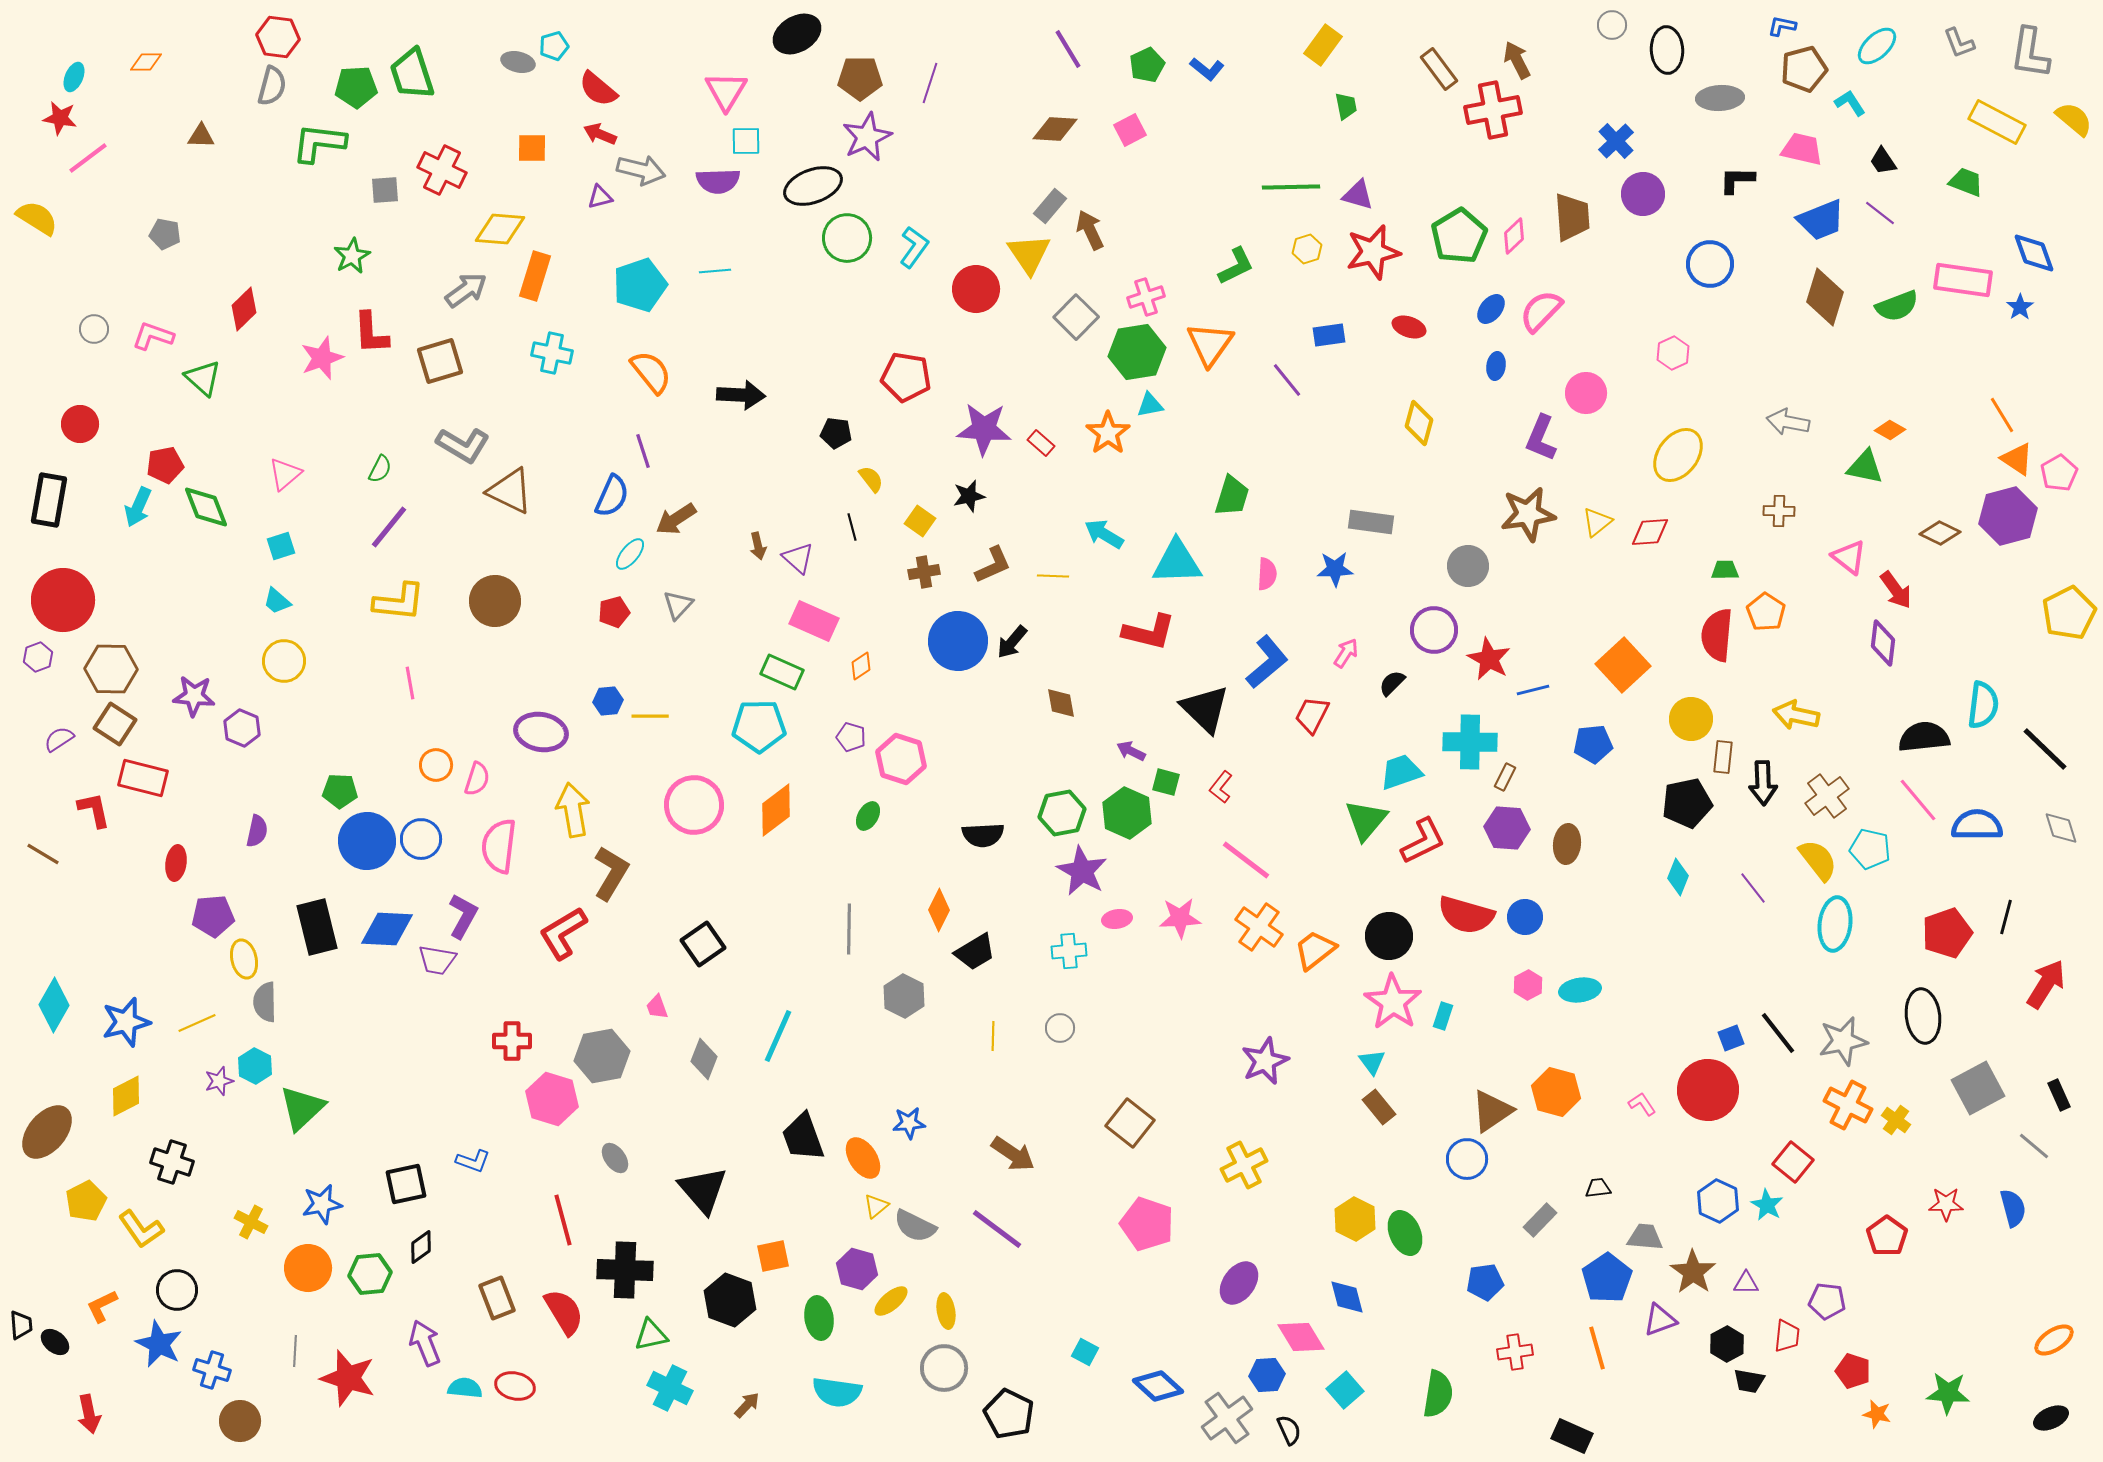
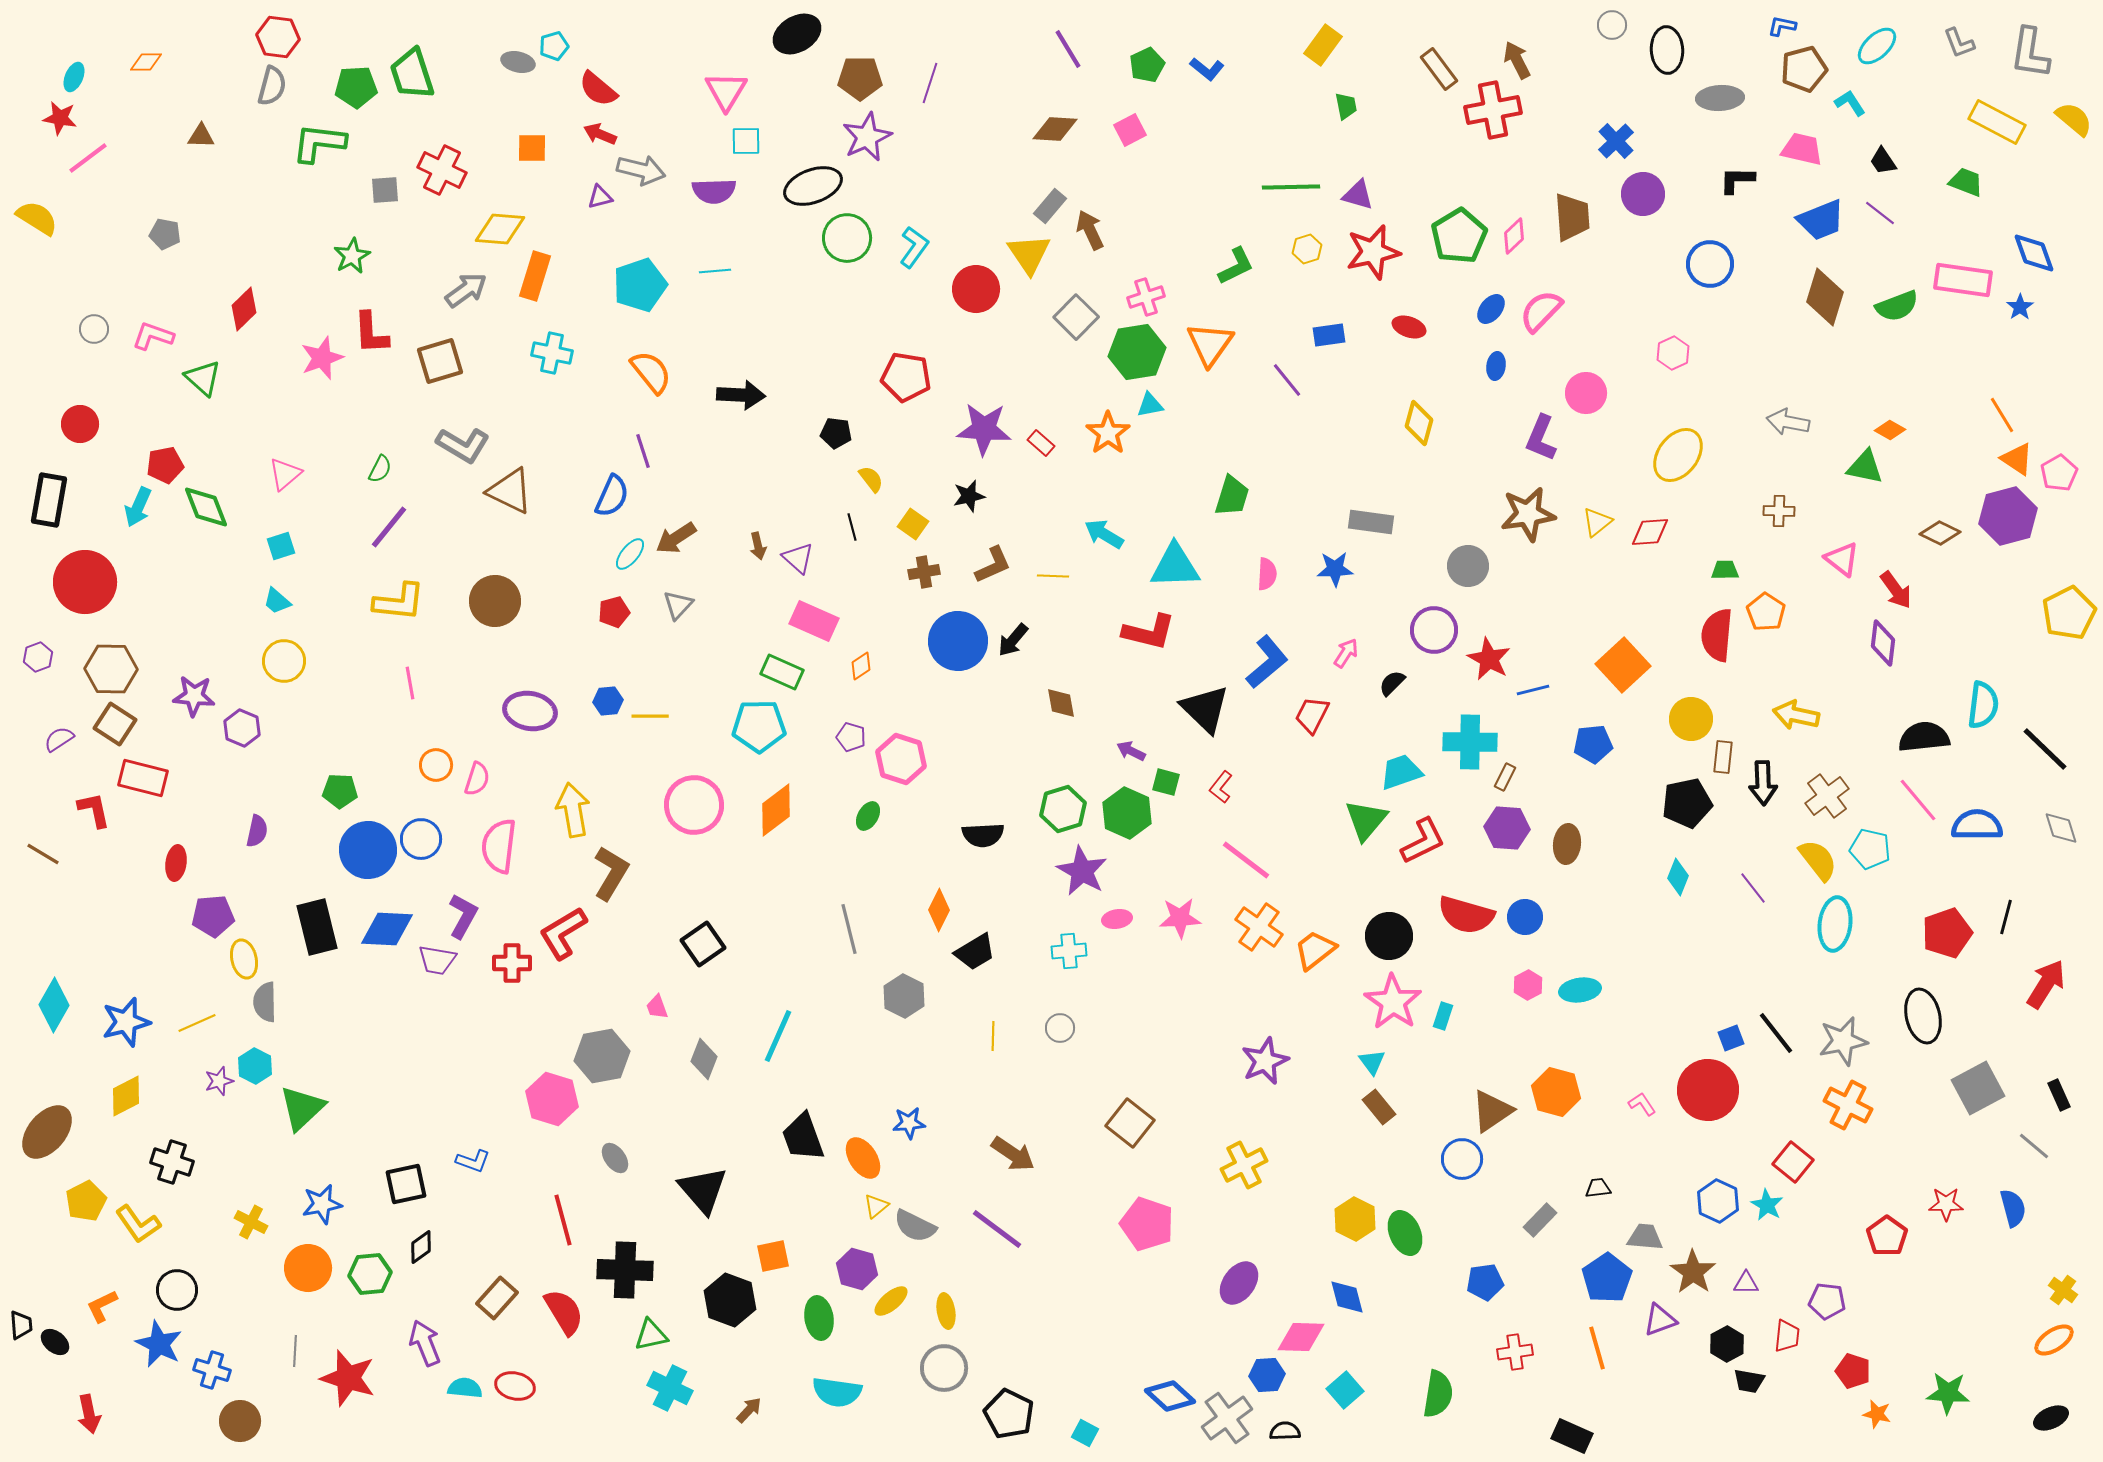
purple semicircle at (718, 181): moved 4 px left, 10 px down
brown arrow at (676, 519): moved 19 px down
yellow square at (920, 521): moved 7 px left, 3 px down
pink triangle at (1849, 557): moved 7 px left, 2 px down
cyan triangle at (1177, 562): moved 2 px left, 4 px down
red circle at (63, 600): moved 22 px right, 18 px up
black arrow at (1012, 642): moved 1 px right, 2 px up
purple ellipse at (541, 732): moved 11 px left, 21 px up
green hexagon at (1062, 813): moved 1 px right, 4 px up; rotated 6 degrees counterclockwise
blue circle at (367, 841): moved 1 px right, 9 px down
gray line at (849, 929): rotated 15 degrees counterclockwise
black ellipse at (1923, 1016): rotated 6 degrees counterclockwise
black line at (1778, 1033): moved 2 px left
red cross at (512, 1041): moved 78 px up
yellow cross at (1896, 1120): moved 167 px right, 170 px down
blue circle at (1467, 1159): moved 5 px left
yellow L-shape at (141, 1229): moved 3 px left, 5 px up
brown rectangle at (497, 1298): rotated 63 degrees clockwise
pink diamond at (1301, 1337): rotated 57 degrees counterclockwise
cyan square at (1085, 1352): moved 81 px down
blue diamond at (1158, 1386): moved 12 px right, 10 px down
brown arrow at (747, 1405): moved 2 px right, 5 px down
black semicircle at (1289, 1430): moved 4 px left, 1 px down; rotated 68 degrees counterclockwise
